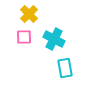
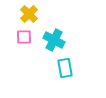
cyan cross: moved 1 px down
